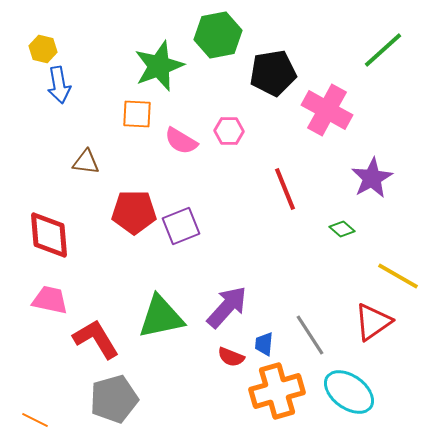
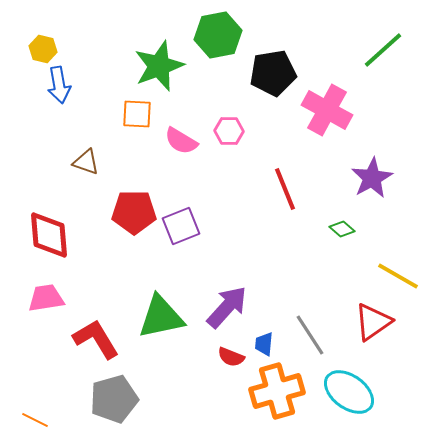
brown triangle: rotated 12 degrees clockwise
pink trapezoid: moved 4 px left, 2 px up; rotated 21 degrees counterclockwise
